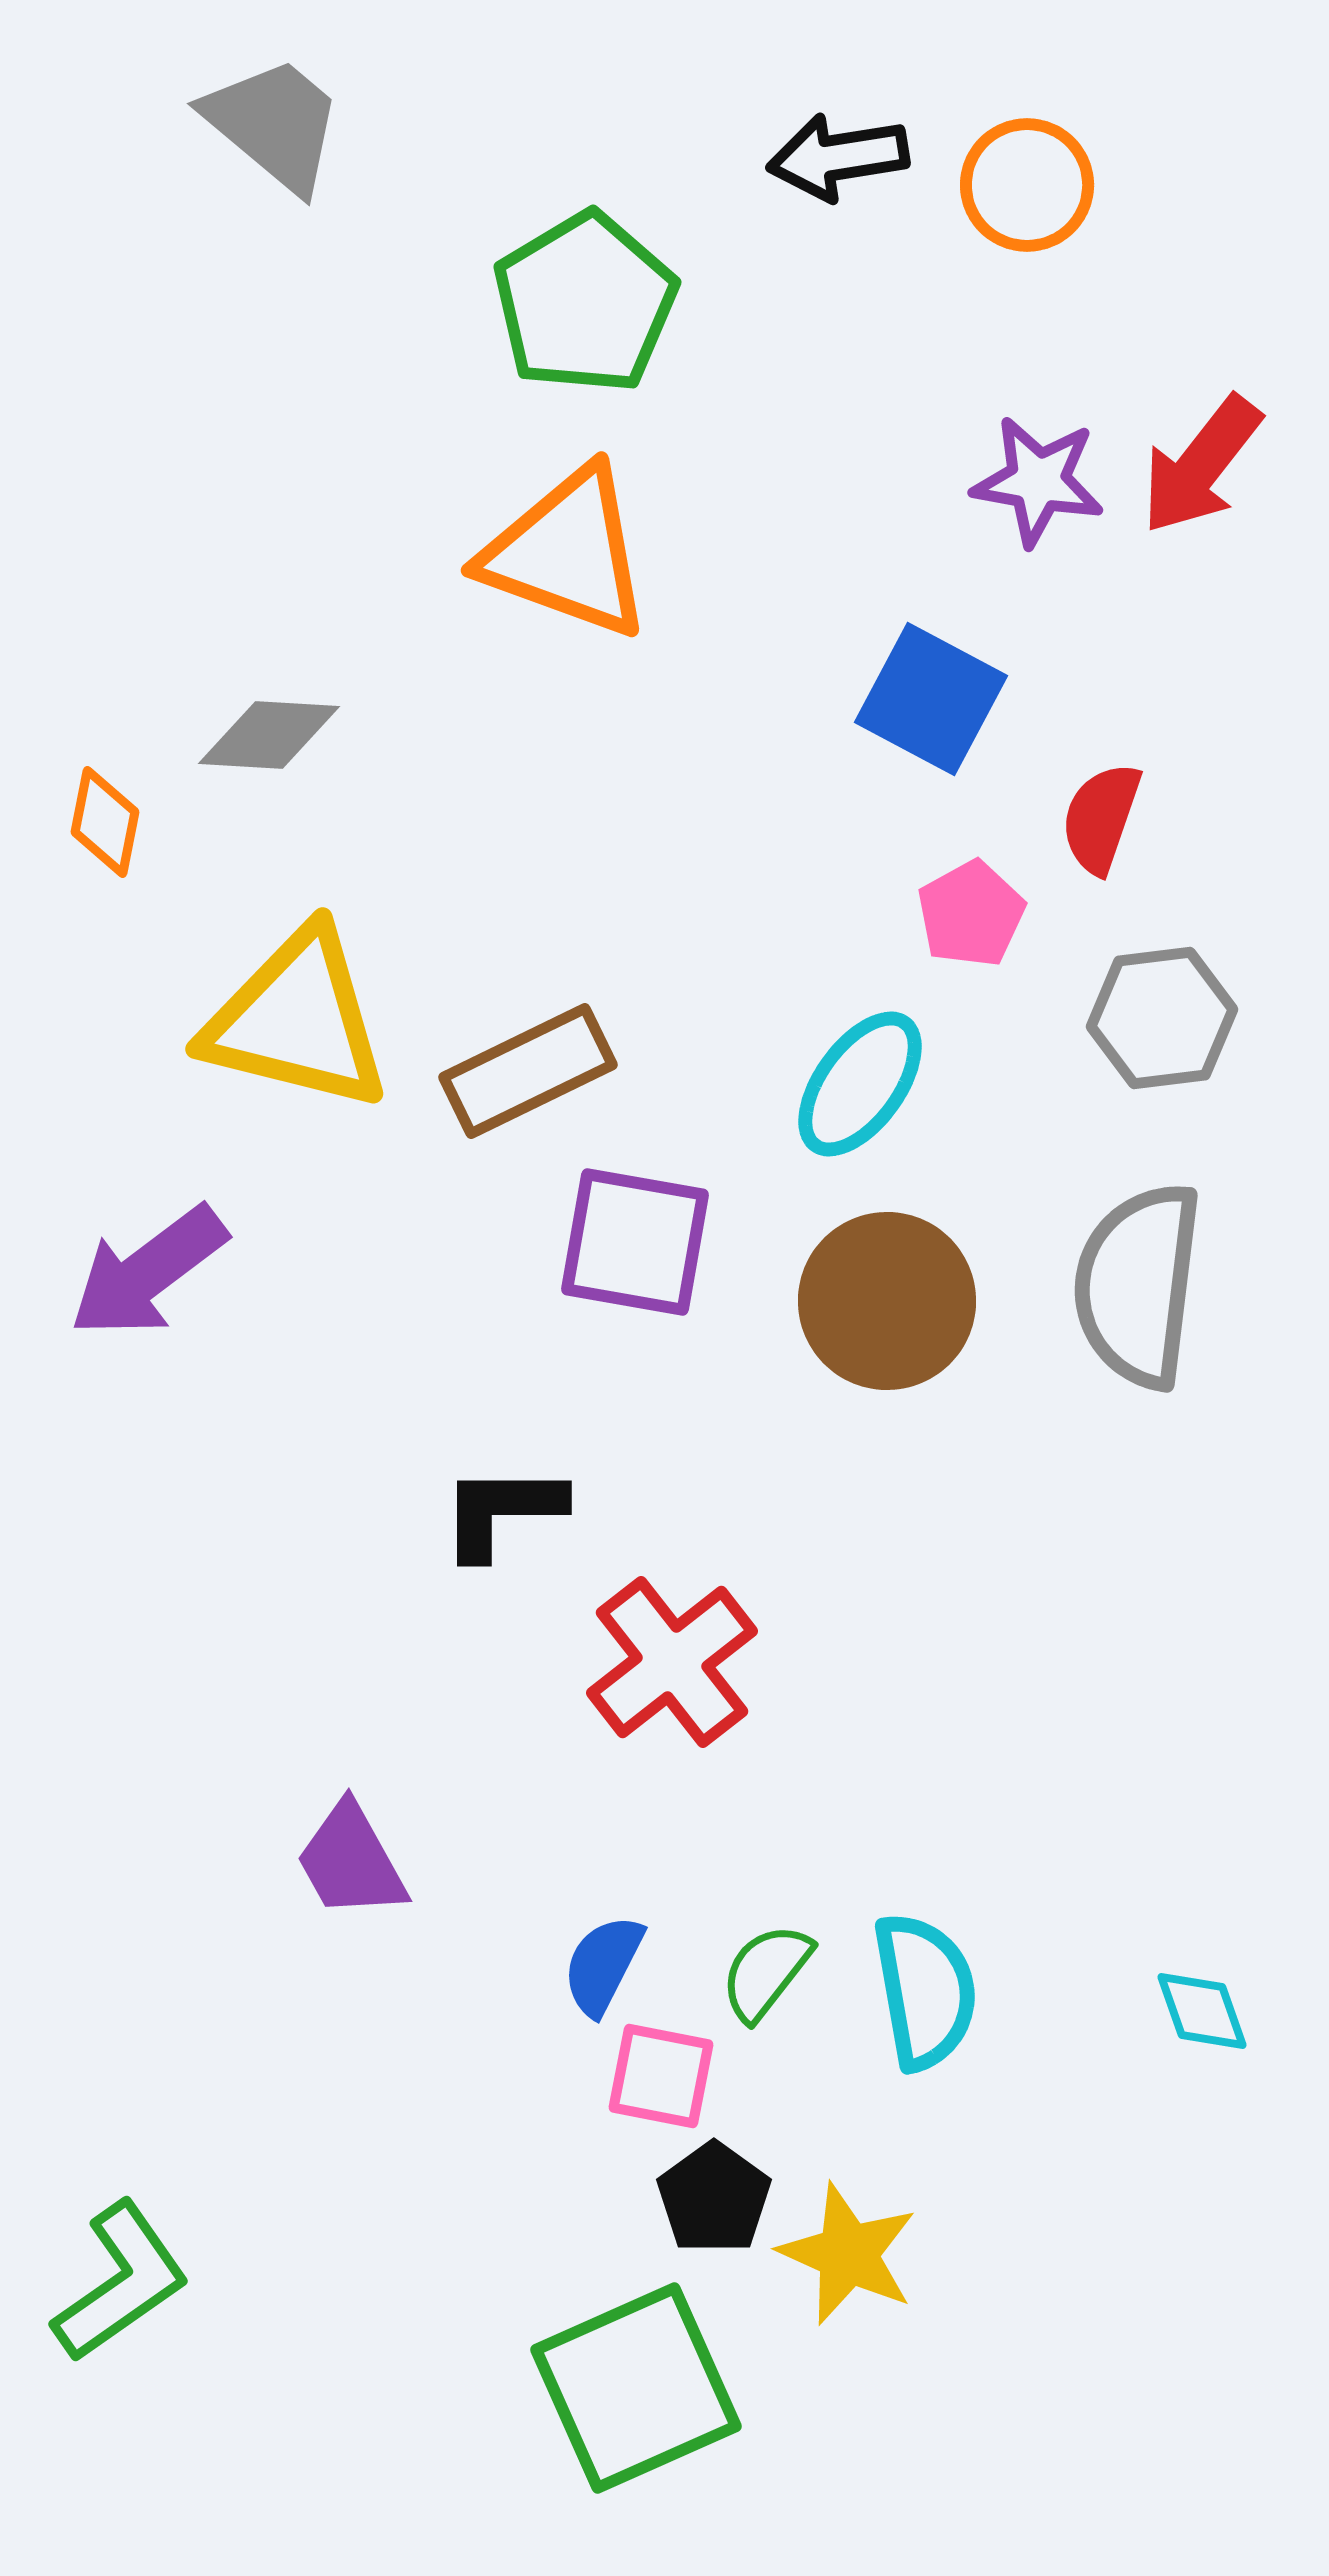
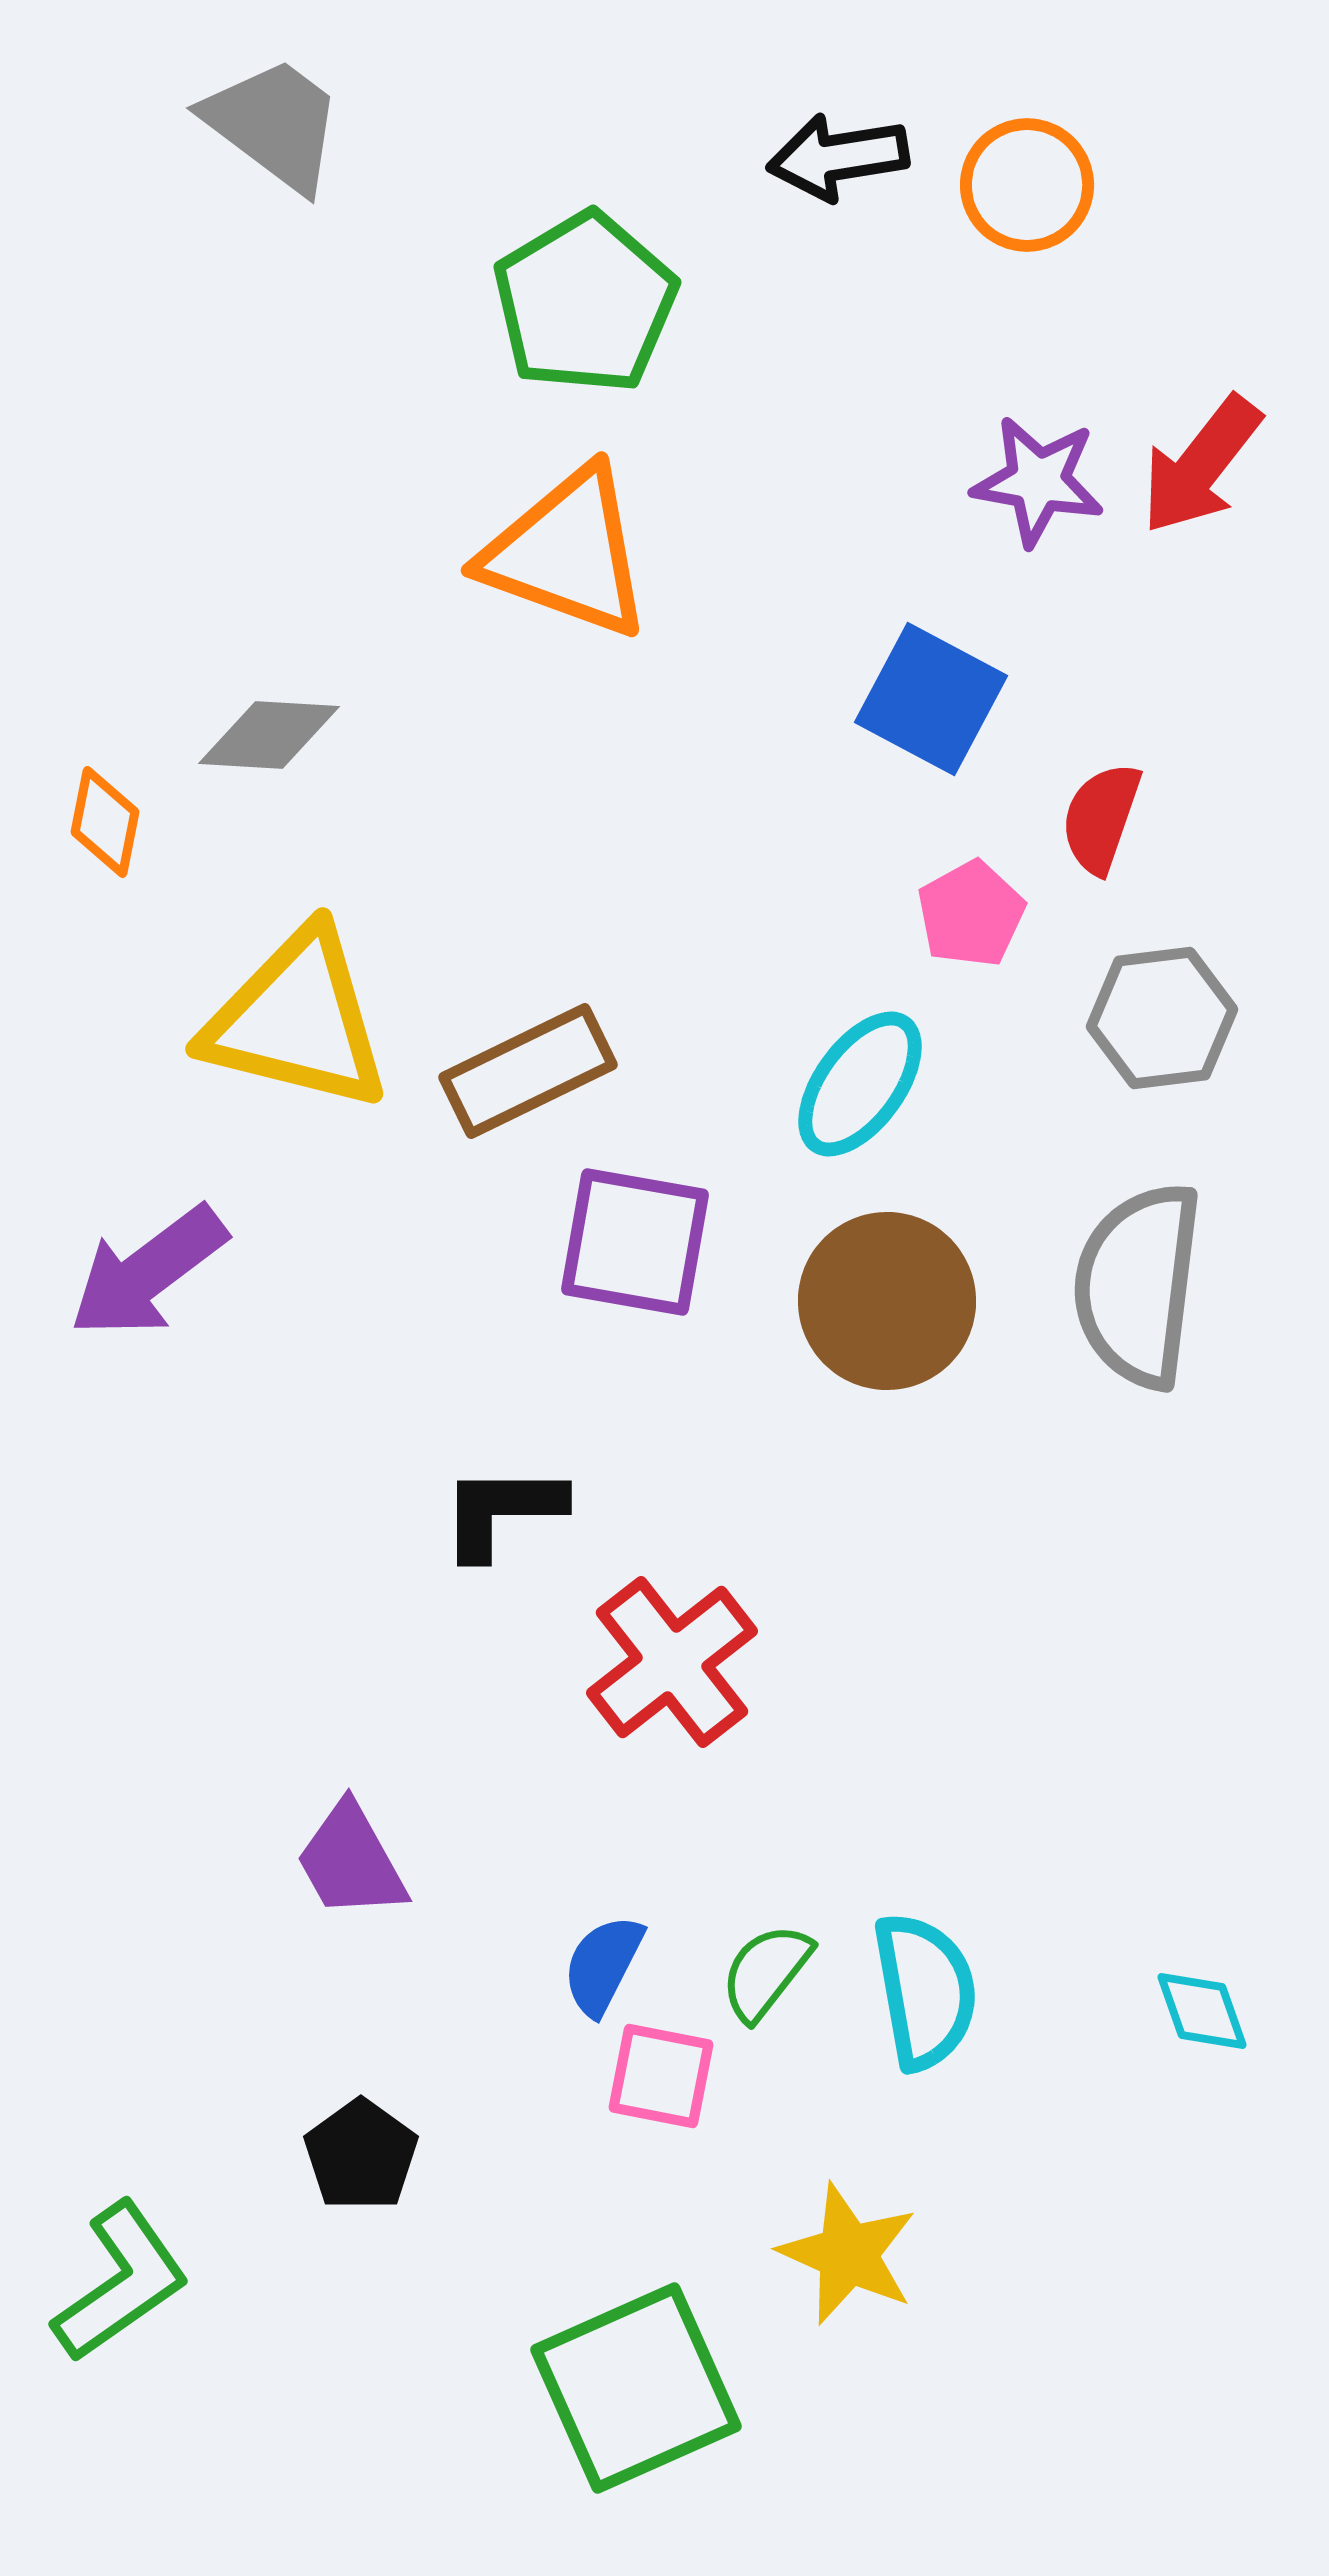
gray trapezoid: rotated 3 degrees counterclockwise
black pentagon: moved 353 px left, 43 px up
